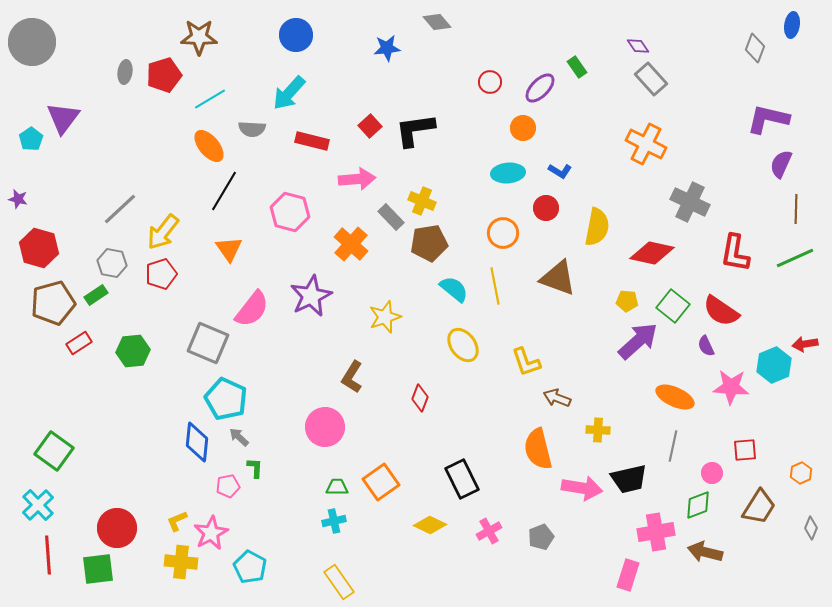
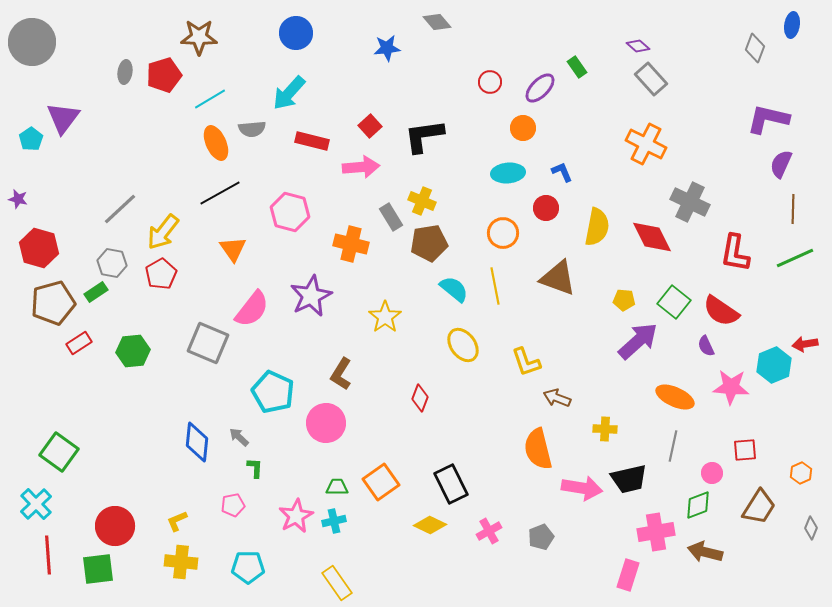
blue circle at (296, 35): moved 2 px up
purple diamond at (638, 46): rotated 15 degrees counterclockwise
gray semicircle at (252, 129): rotated 8 degrees counterclockwise
black L-shape at (415, 130): moved 9 px right, 6 px down
orange ellipse at (209, 146): moved 7 px right, 3 px up; rotated 16 degrees clockwise
blue L-shape at (560, 171): moved 2 px right, 1 px down; rotated 145 degrees counterclockwise
pink arrow at (357, 179): moved 4 px right, 12 px up
black line at (224, 191): moved 4 px left, 2 px down; rotated 30 degrees clockwise
brown line at (796, 209): moved 3 px left
gray rectangle at (391, 217): rotated 12 degrees clockwise
orange cross at (351, 244): rotated 28 degrees counterclockwise
orange triangle at (229, 249): moved 4 px right
red diamond at (652, 253): moved 16 px up; rotated 51 degrees clockwise
red pentagon at (161, 274): rotated 12 degrees counterclockwise
green rectangle at (96, 295): moved 3 px up
yellow pentagon at (627, 301): moved 3 px left, 1 px up
green square at (673, 306): moved 1 px right, 4 px up
yellow star at (385, 317): rotated 16 degrees counterclockwise
brown L-shape at (352, 377): moved 11 px left, 3 px up
cyan pentagon at (226, 399): moved 47 px right, 7 px up
pink circle at (325, 427): moved 1 px right, 4 px up
yellow cross at (598, 430): moved 7 px right, 1 px up
green square at (54, 451): moved 5 px right, 1 px down
black rectangle at (462, 479): moved 11 px left, 5 px down
pink pentagon at (228, 486): moved 5 px right, 19 px down
cyan cross at (38, 505): moved 2 px left, 1 px up
red circle at (117, 528): moved 2 px left, 2 px up
pink star at (211, 533): moved 85 px right, 17 px up
cyan pentagon at (250, 567): moved 2 px left; rotated 28 degrees counterclockwise
yellow rectangle at (339, 582): moved 2 px left, 1 px down
